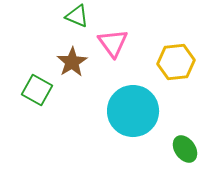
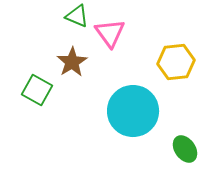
pink triangle: moved 3 px left, 10 px up
